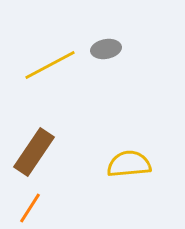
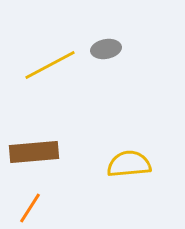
brown rectangle: rotated 51 degrees clockwise
